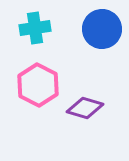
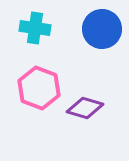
cyan cross: rotated 16 degrees clockwise
pink hexagon: moved 1 px right, 3 px down; rotated 6 degrees counterclockwise
